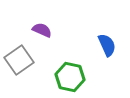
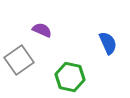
blue semicircle: moved 1 px right, 2 px up
